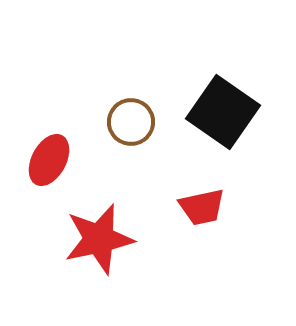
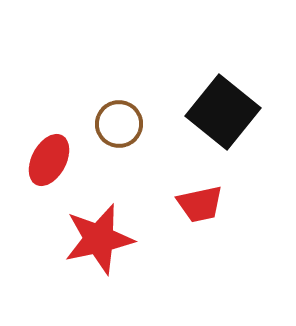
black square: rotated 4 degrees clockwise
brown circle: moved 12 px left, 2 px down
red trapezoid: moved 2 px left, 3 px up
